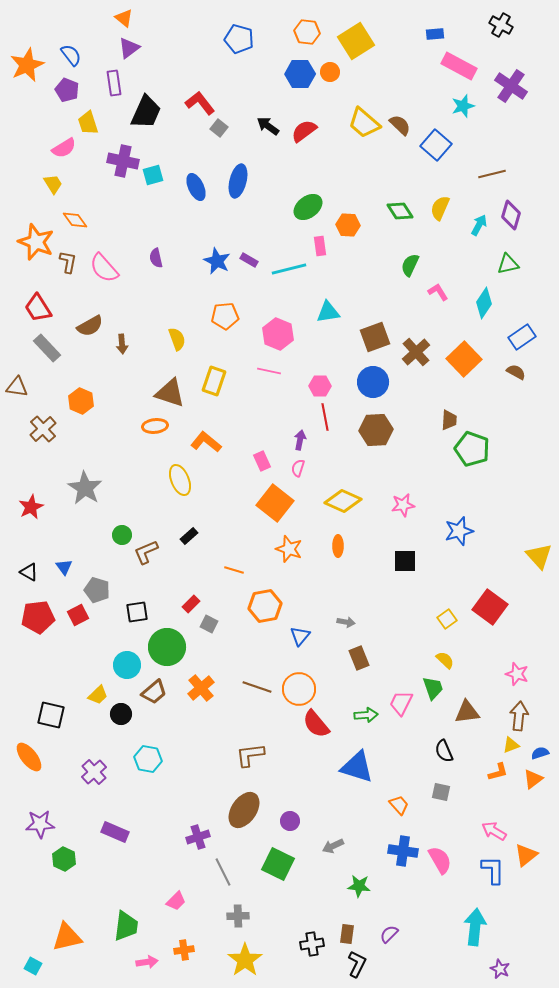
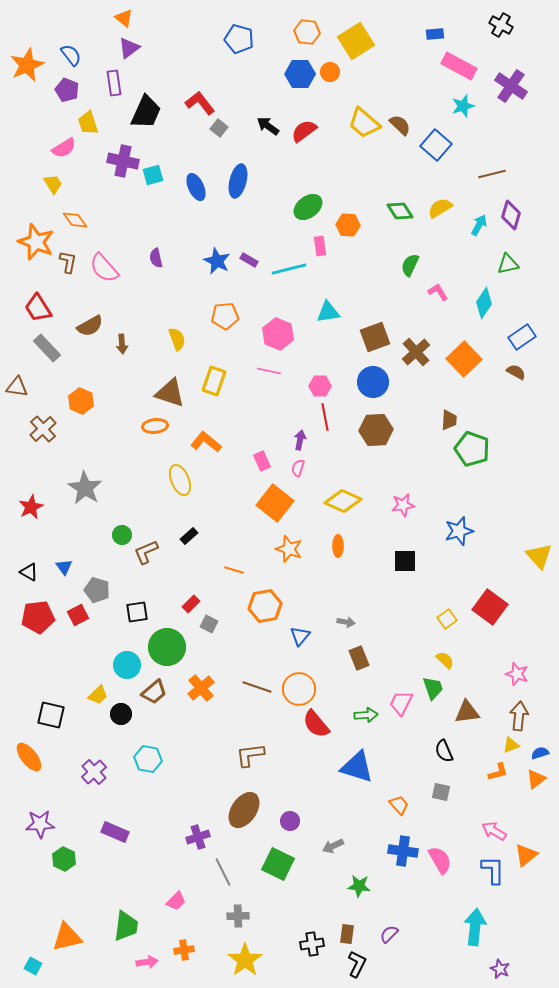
yellow semicircle at (440, 208): rotated 35 degrees clockwise
orange triangle at (533, 779): moved 3 px right
